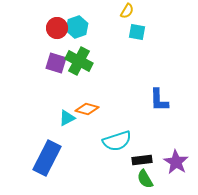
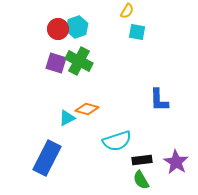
red circle: moved 1 px right, 1 px down
green semicircle: moved 4 px left, 1 px down
